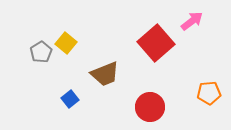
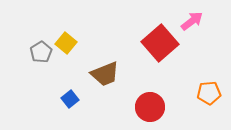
red square: moved 4 px right
